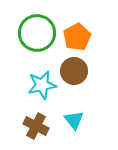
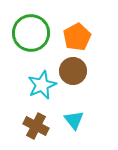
green circle: moved 6 px left
brown circle: moved 1 px left
cyan star: rotated 12 degrees counterclockwise
